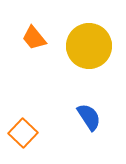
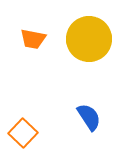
orange trapezoid: moved 1 px left, 1 px down; rotated 40 degrees counterclockwise
yellow circle: moved 7 px up
